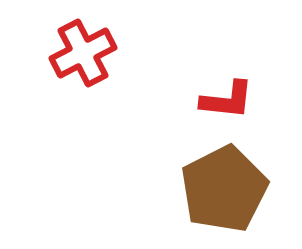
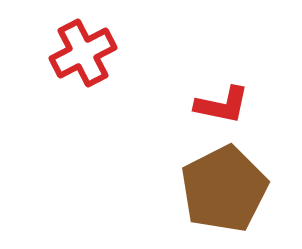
red L-shape: moved 5 px left, 5 px down; rotated 6 degrees clockwise
